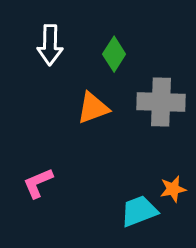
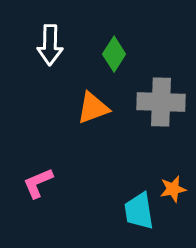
cyan trapezoid: rotated 78 degrees counterclockwise
